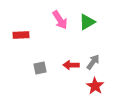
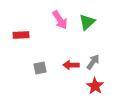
green triangle: rotated 12 degrees counterclockwise
